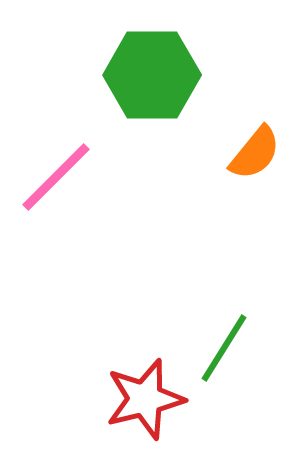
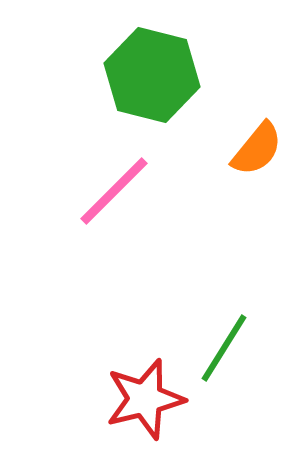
green hexagon: rotated 14 degrees clockwise
orange semicircle: moved 2 px right, 4 px up
pink line: moved 58 px right, 14 px down
